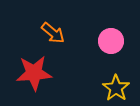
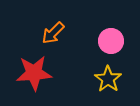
orange arrow: rotated 95 degrees clockwise
yellow star: moved 8 px left, 9 px up
